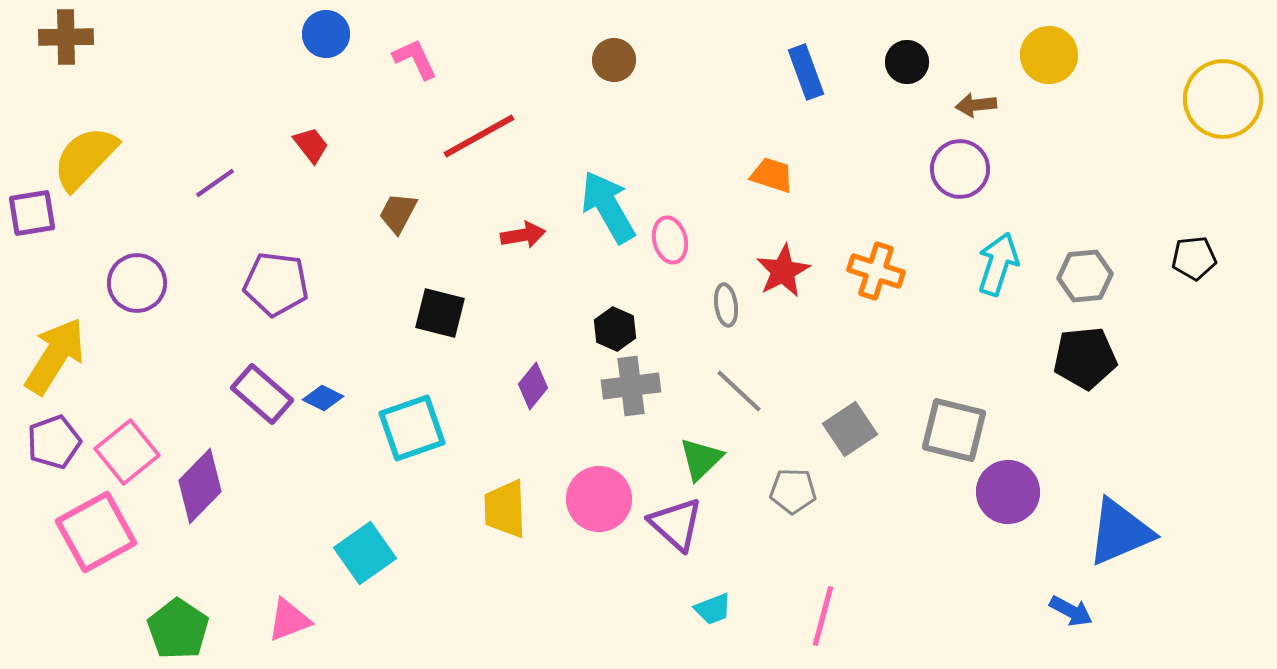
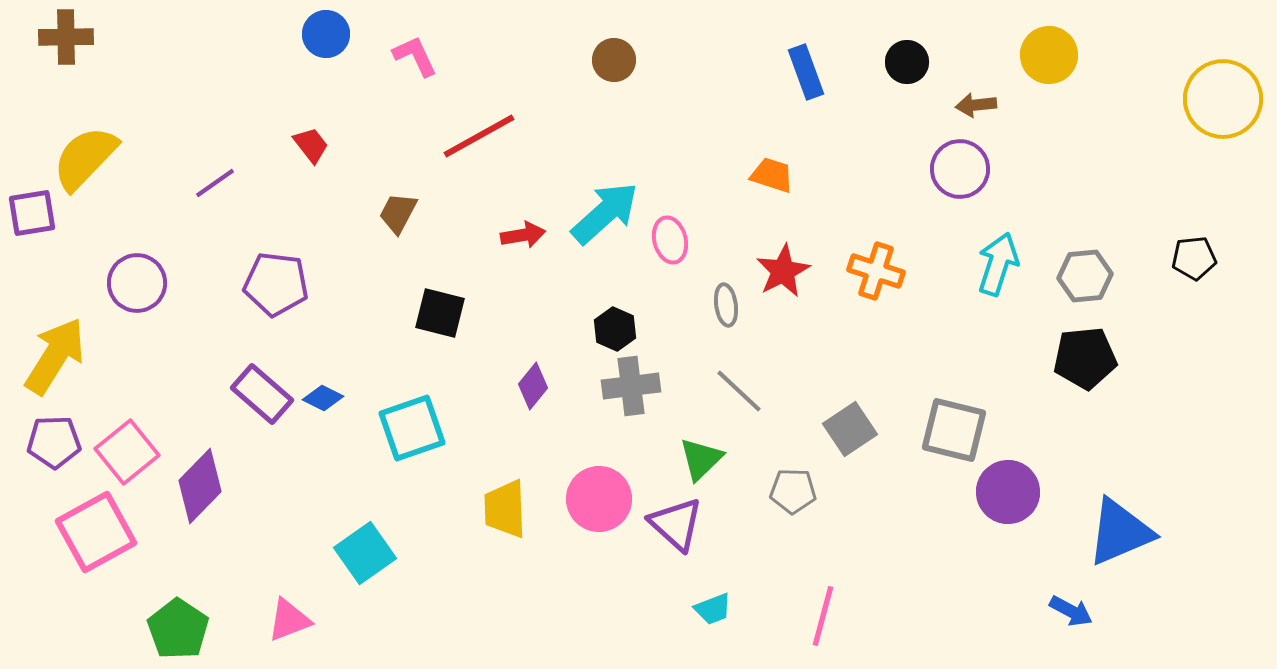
pink L-shape at (415, 59): moved 3 px up
cyan arrow at (608, 207): moved 3 px left, 6 px down; rotated 78 degrees clockwise
purple pentagon at (54, 442): rotated 18 degrees clockwise
